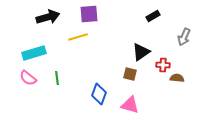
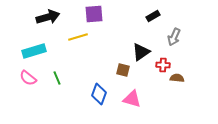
purple square: moved 5 px right
gray arrow: moved 10 px left
cyan rectangle: moved 2 px up
brown square: moved 7 px left, 4 px up
green line: rotated 16 degrees counterclockwise
pink triangle: moved 2 px right, 6 px up
